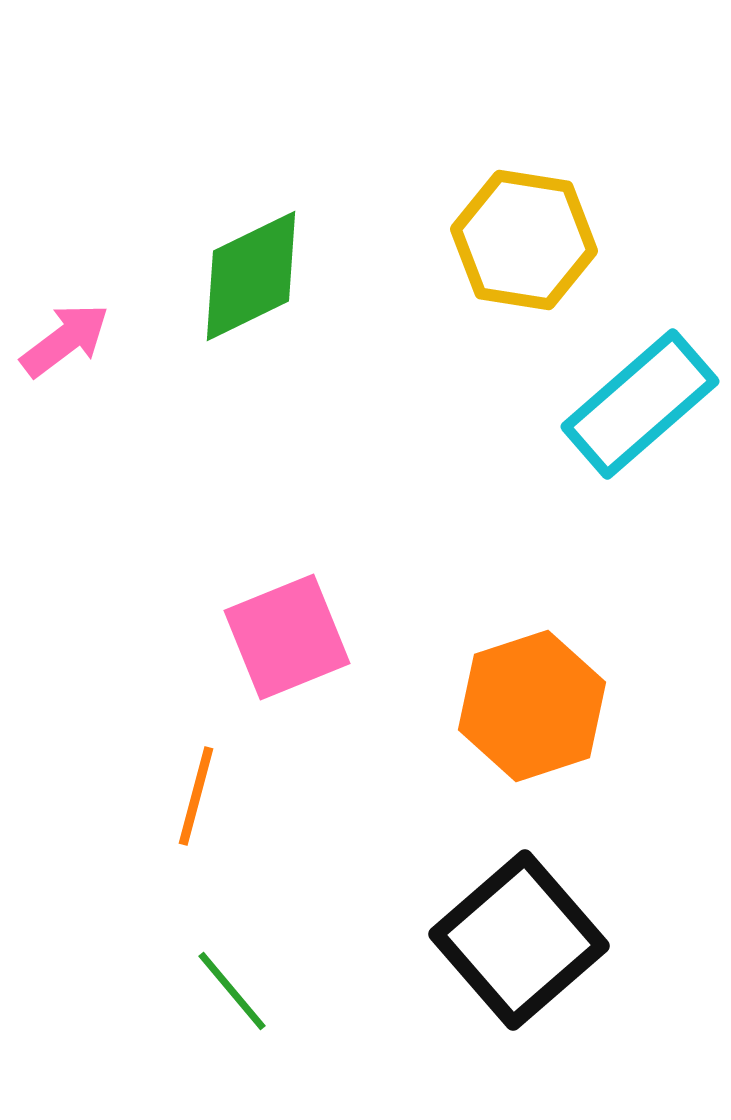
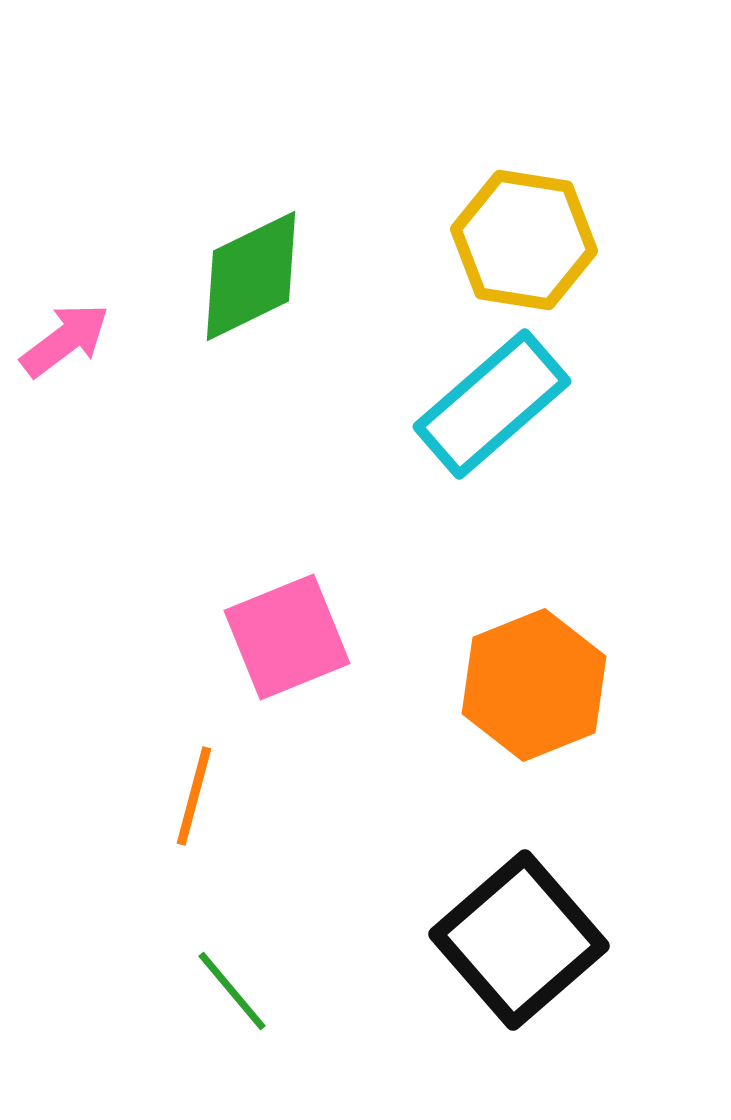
cyan rectangle: moved 148 px left
orange hexagon: moved 2 px right, 21 px up; rotated 4 degrees counterclockwise
orange line: moved 2 px left
